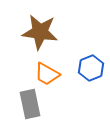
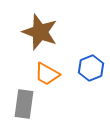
brown star: rotated 12 degrees clockwise
gray rectangle: moved 6 px left; rotated 20 degrees clockwise
